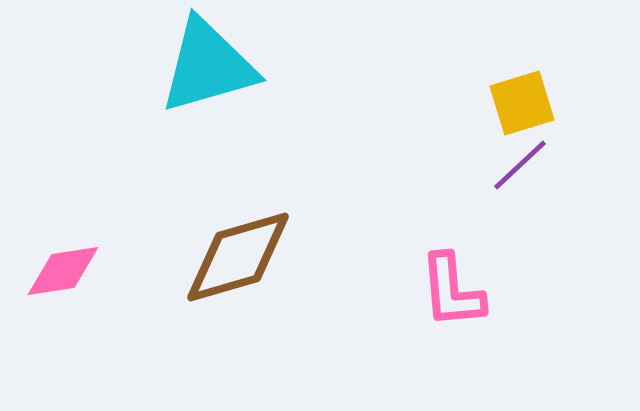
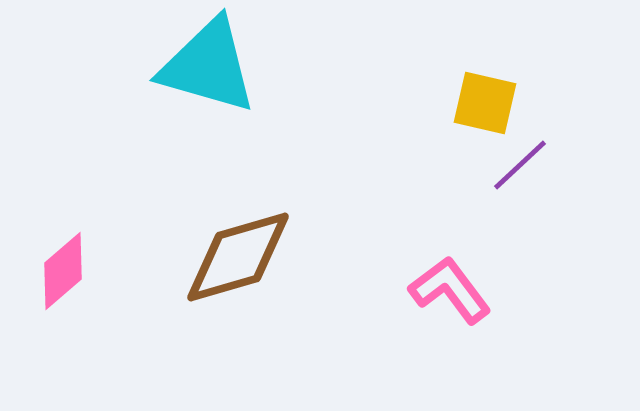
cyan triangle: rotated 32 degrees clockwise
yellow square: moved 37 px left; rotated 30 degrees clockwise
pink diamond: rotated 32 degrees counterclockwise
pink L-shape: moved 2 px left, 1 px up; rotated 148 degrees clockwise
